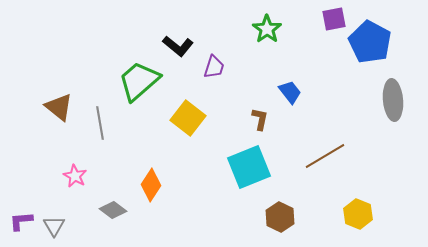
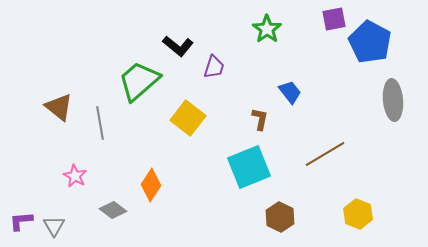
brown line: moved 2 px up
